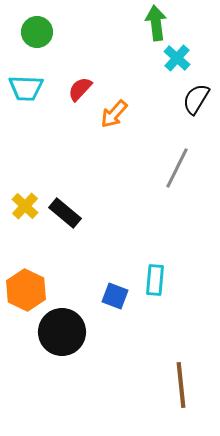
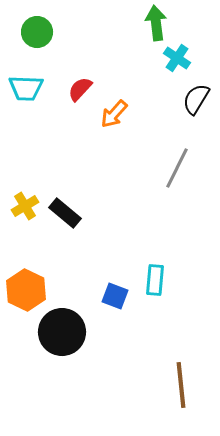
cyan cross: rotated 8 degrees counterclockwise
yellow cross: rotated 16 degrees clockwise
